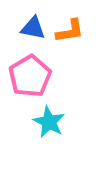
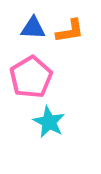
blue triangle: rotated 8 degrees counterclockwise
pink pentagon: moved 1 px right, 1 px down
